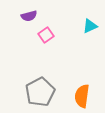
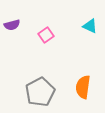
purple semicircle: moved 17 px left, 9 px down
cyan triangle: rotated 49 degrees clockwise
orange semicircle: moved 1 px right, 9 px up
